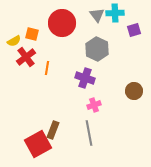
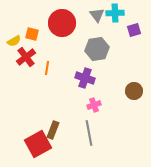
gray hexagon: rotated 25 degrees clockwise
